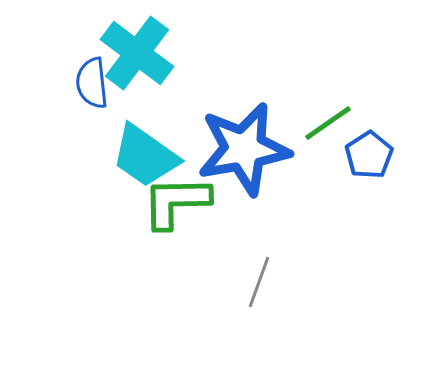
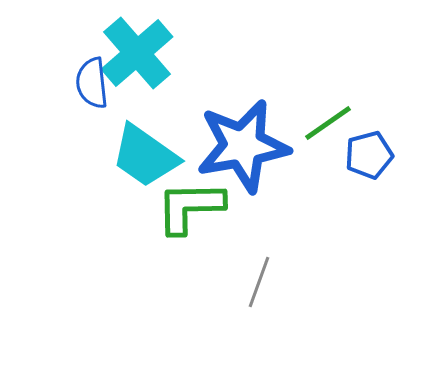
cyan cross: rotated 12 degrees clockwise
blue star: moved 1 px left, 3 px up
blue pentagon: rotated 18 degrees clockwise
green L-shape: moved 14 px right, 5 px down
